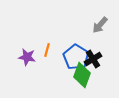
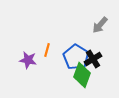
purple star: moved 1 px right, 3 px down
